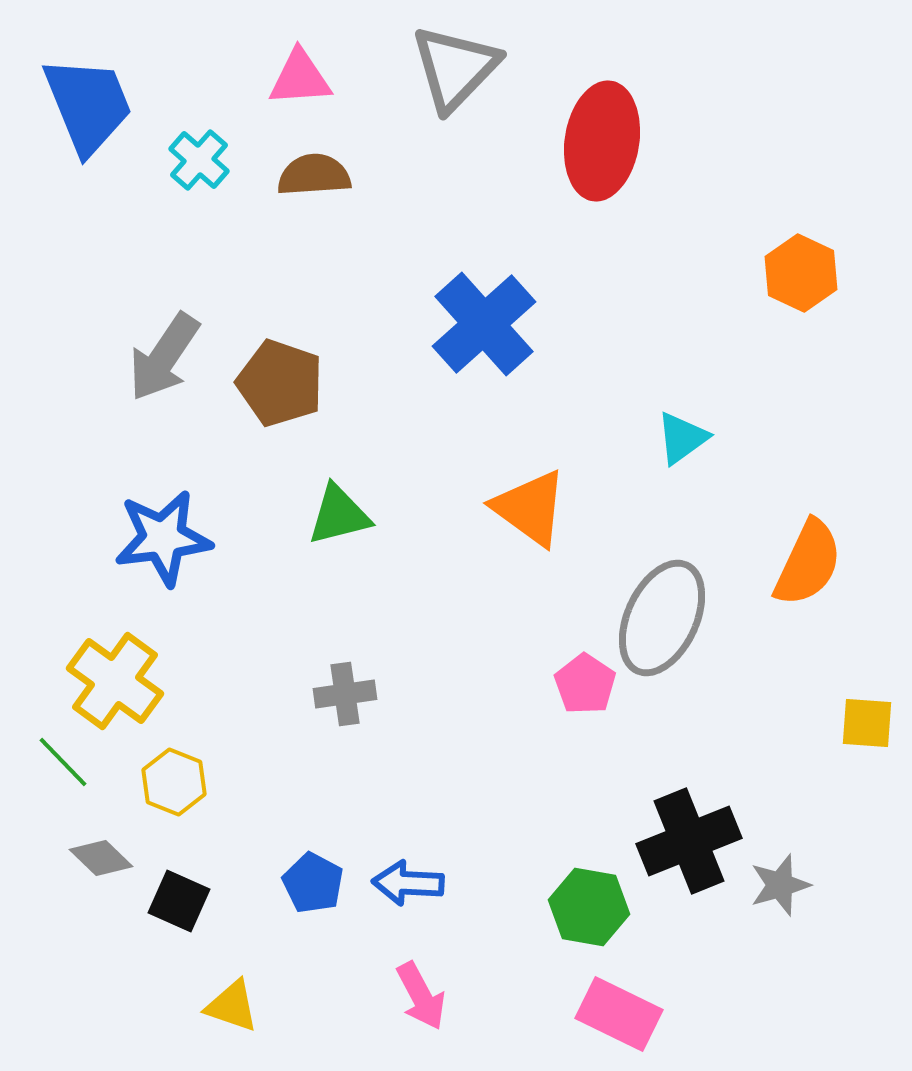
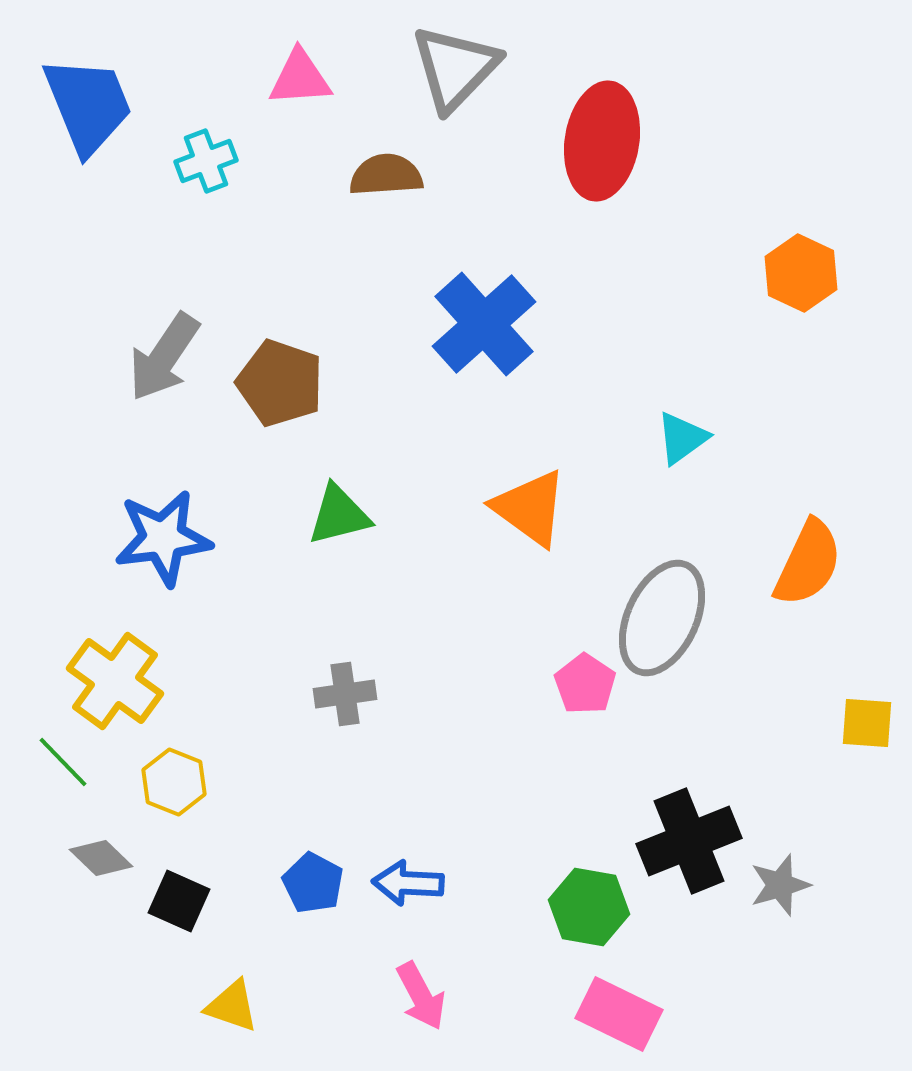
cyan cross: moved 7 px right, 1 px down; rotated 28 degrees clockwise
brown semicircle: moved 72 px right
